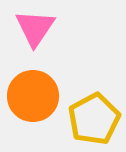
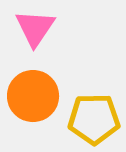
yellow pentagon: rotated 27 degrees clockwise
